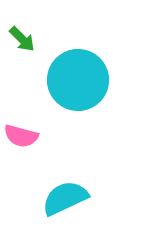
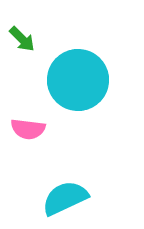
pink semicircle: moved 7 px right, 7 px up; rotated 8 degrees counterclockwise
